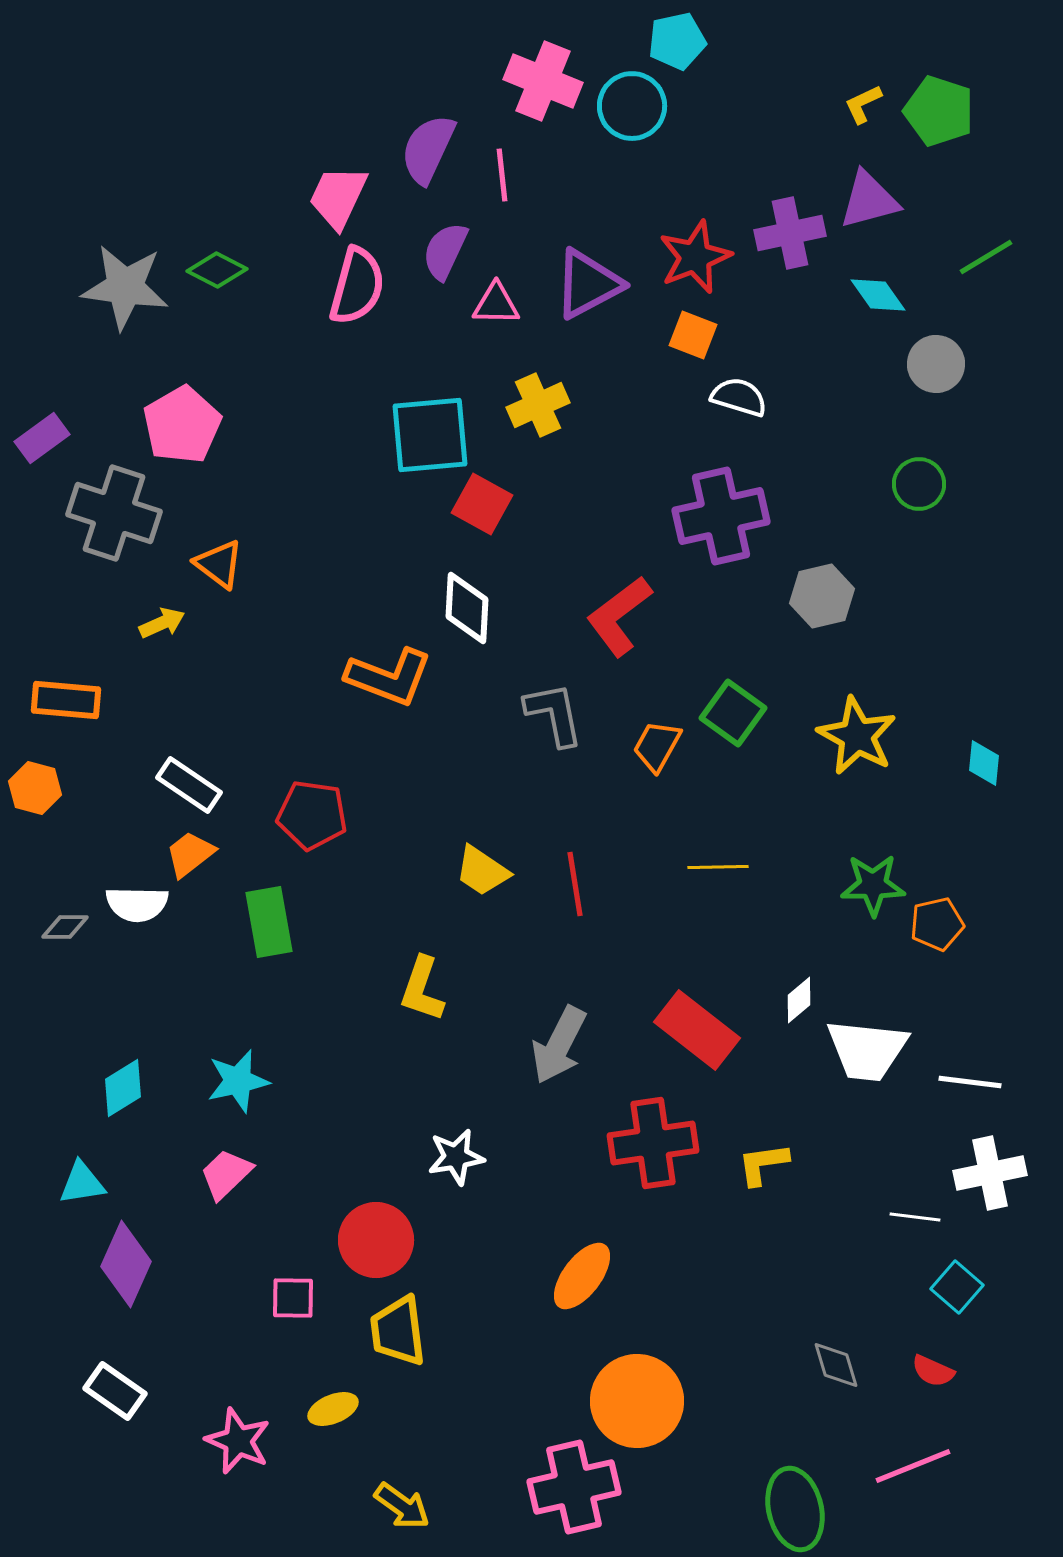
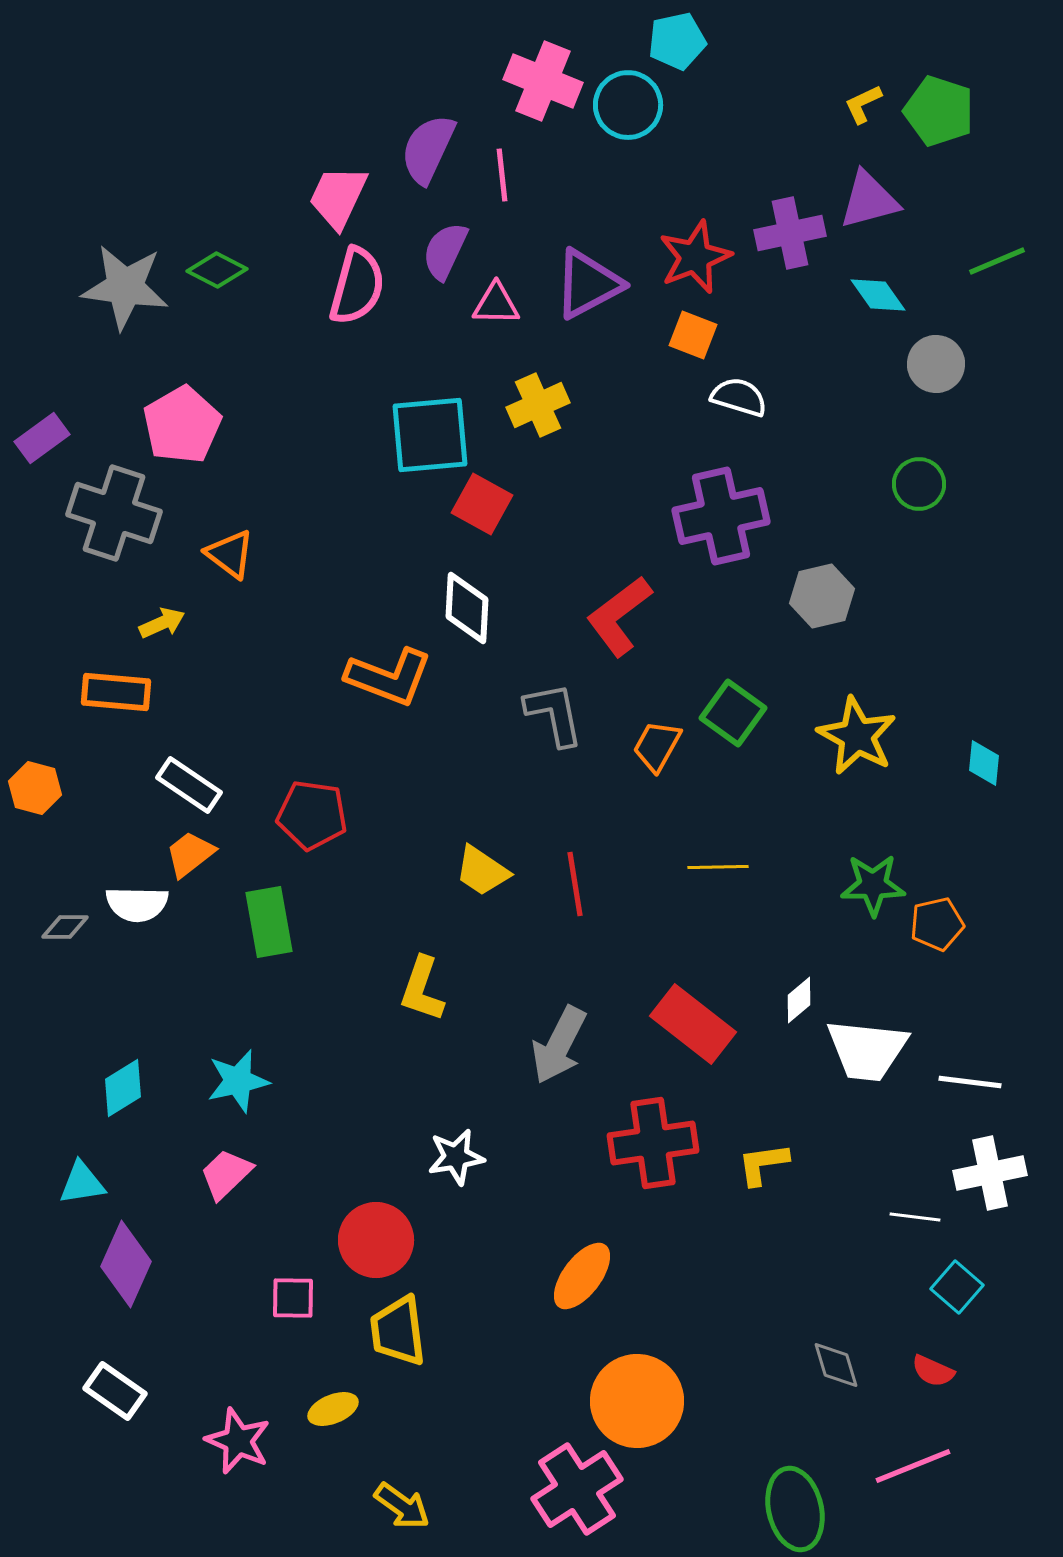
cyan circle at (632, 106): moved 4 px left, 1 px up
green line at (986, 257): moved 11 px right, 4 px down; rotated 8 degrees clockwise
orange triangle at (219, 564): moved 11 px right, 10 px up
orange rectangle at (66, 700): moved 50 px right, 8 px up
red rectangle at (697, 1030): moved 4 px left, 6 px up
pink cross at (574, 1487): moved 3 px right, 2 px down; rotated 20 degrees counterclockwise
